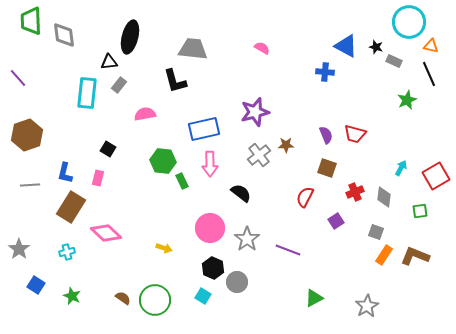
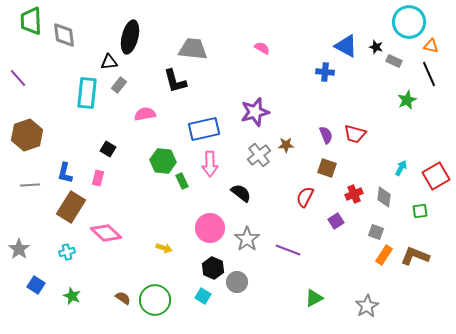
red cross at (355, 192): moved 1 px left, 2 px down
